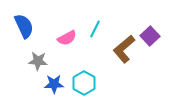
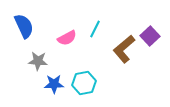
cyan hexagon: rotated 20 degrees clockwise
